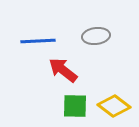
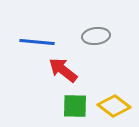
blue line: moved 1 px left, 1 px down; rotated 8 degrees clockwise
